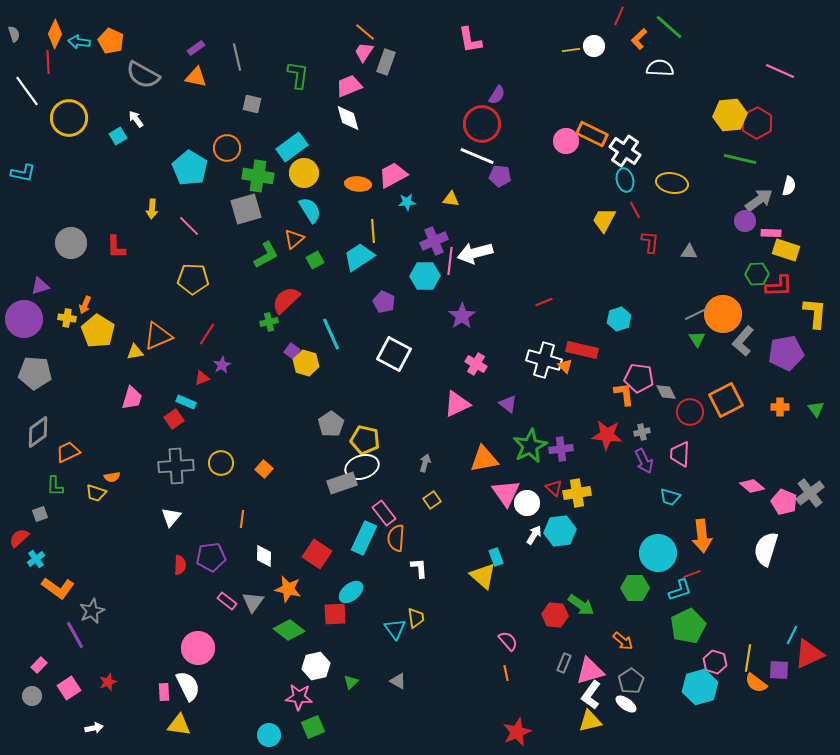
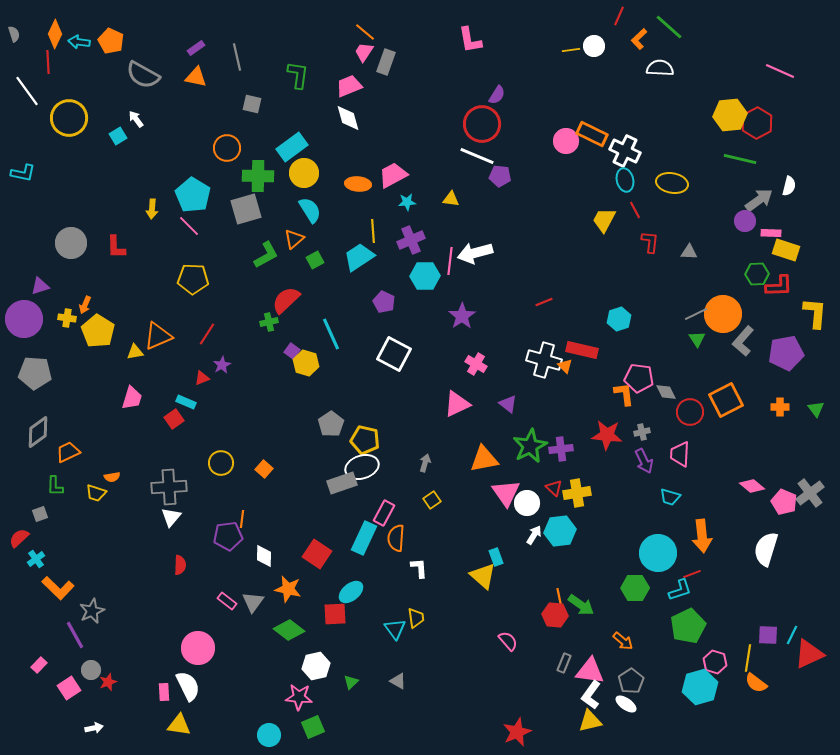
white cross at (625, 151): rotated 8 degrees counterclockwise
cyan pentagon at (190, 168): moved 3 px right, 27 px down
green cross at (258, 176): rotated 8 degrees counterclockwise
purple cross at (434, 241): moved 23 px left, 1 px up
gray cross at (176, 466): moved 7 px left, 21 px down
pink rectangle at (384, 513): rotated 65 degrees clockwise
purple pentagon at (211, 557): moved 17 px right, 21 px up
orange L-shape at (58, 588): rotated 8 degrees clockwise
purple square at (779, 670): moved 11 px left, 35 px up
pink triangle at (590, 671): rotated 24 degrees clockwise
orange line at (506, 673): moved 53 px right, 77 px up
gray circle at (32, 696): moved 59 px right, 26 px up
